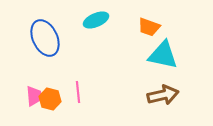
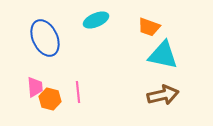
pink trapezoid: moved 1 px right, 9 px up
